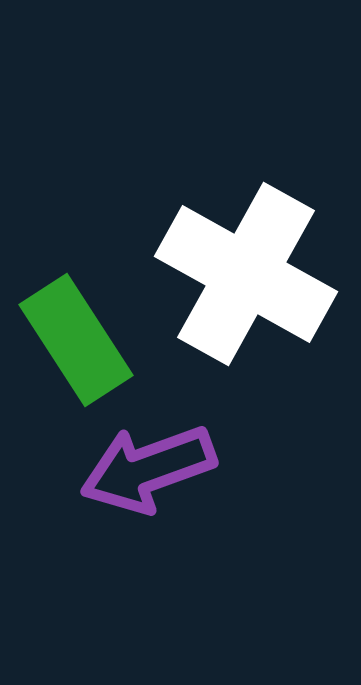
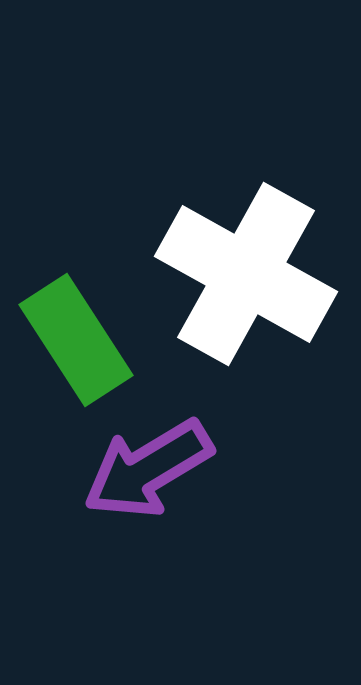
purple arrow: rotated 11 degrees counterclockwise
